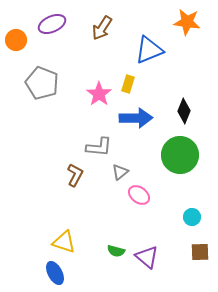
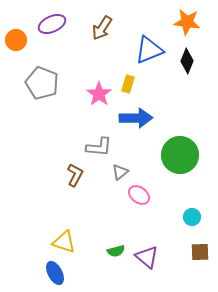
black diamond: moved 3 px right, 50 px up
green semicircle: rotated 30 degrees counterclockwise
